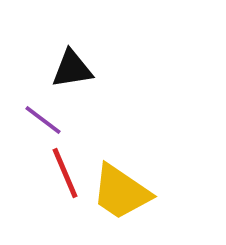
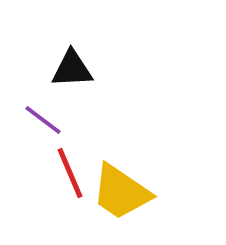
black triangle: rotated 6 degrees clockwise
red line: moved 5 px right
